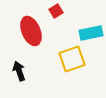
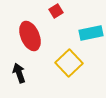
red ellipse: moved 1 px left, 5 px down
yellow square: moved 3 px left, 4 px down; rotated 24 degrees counterclockwise
black arrow: moved 2 px down
